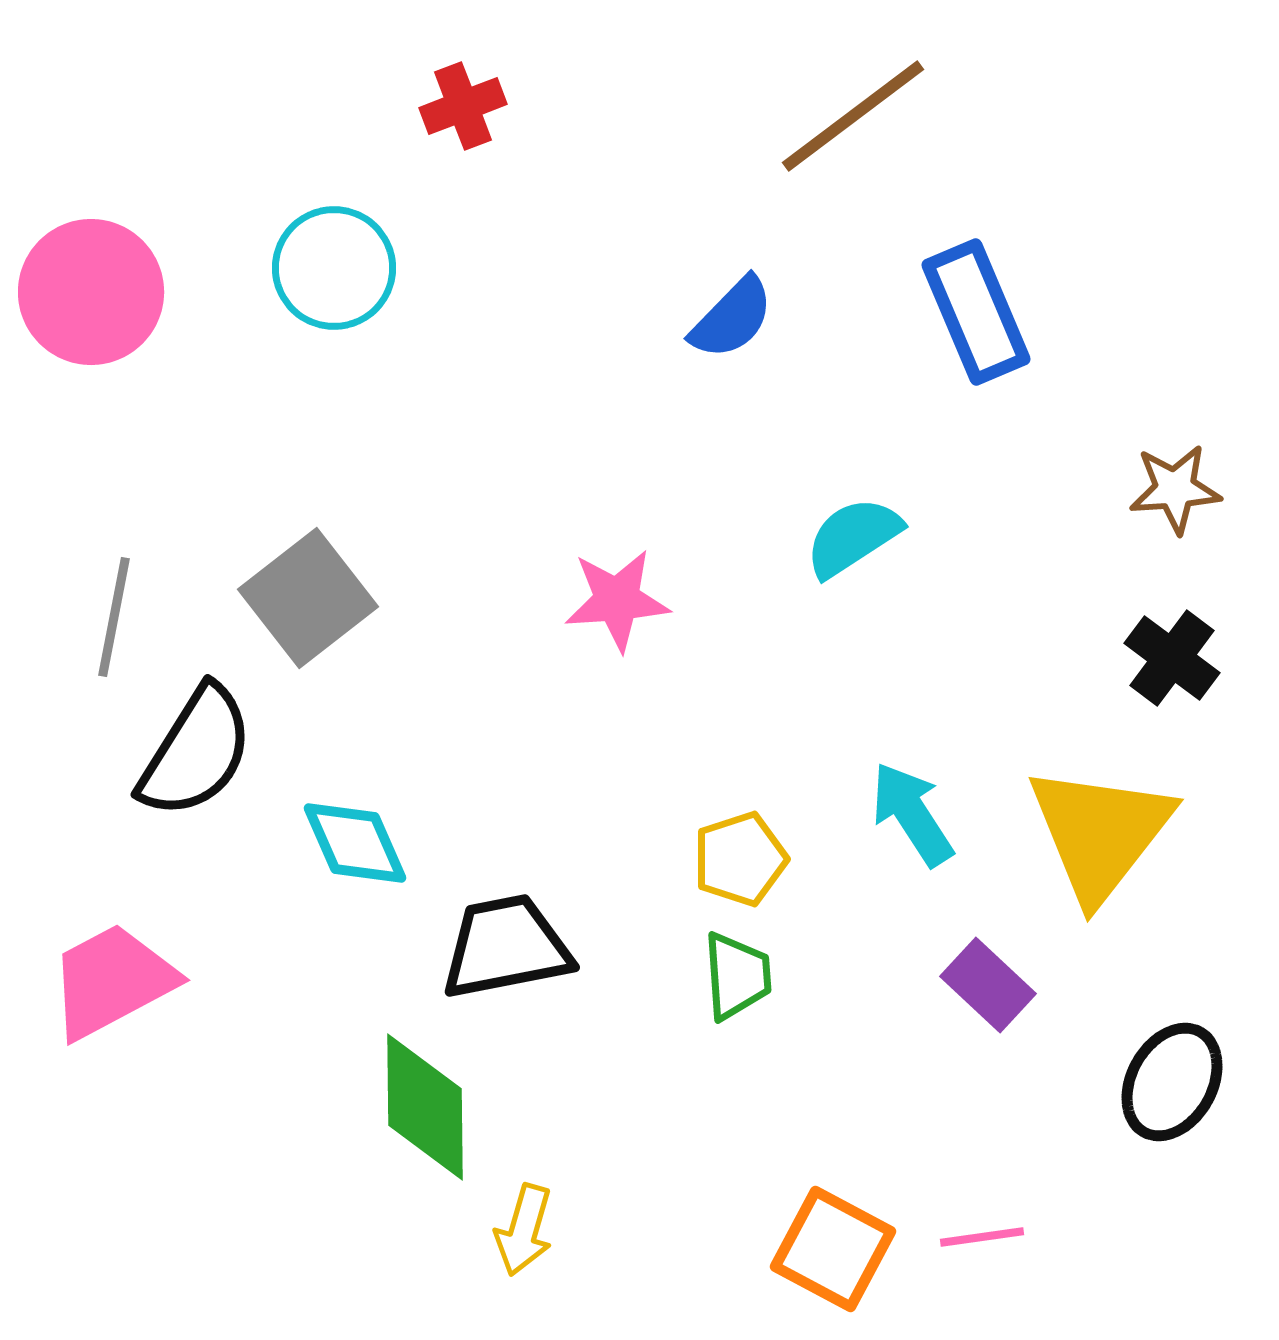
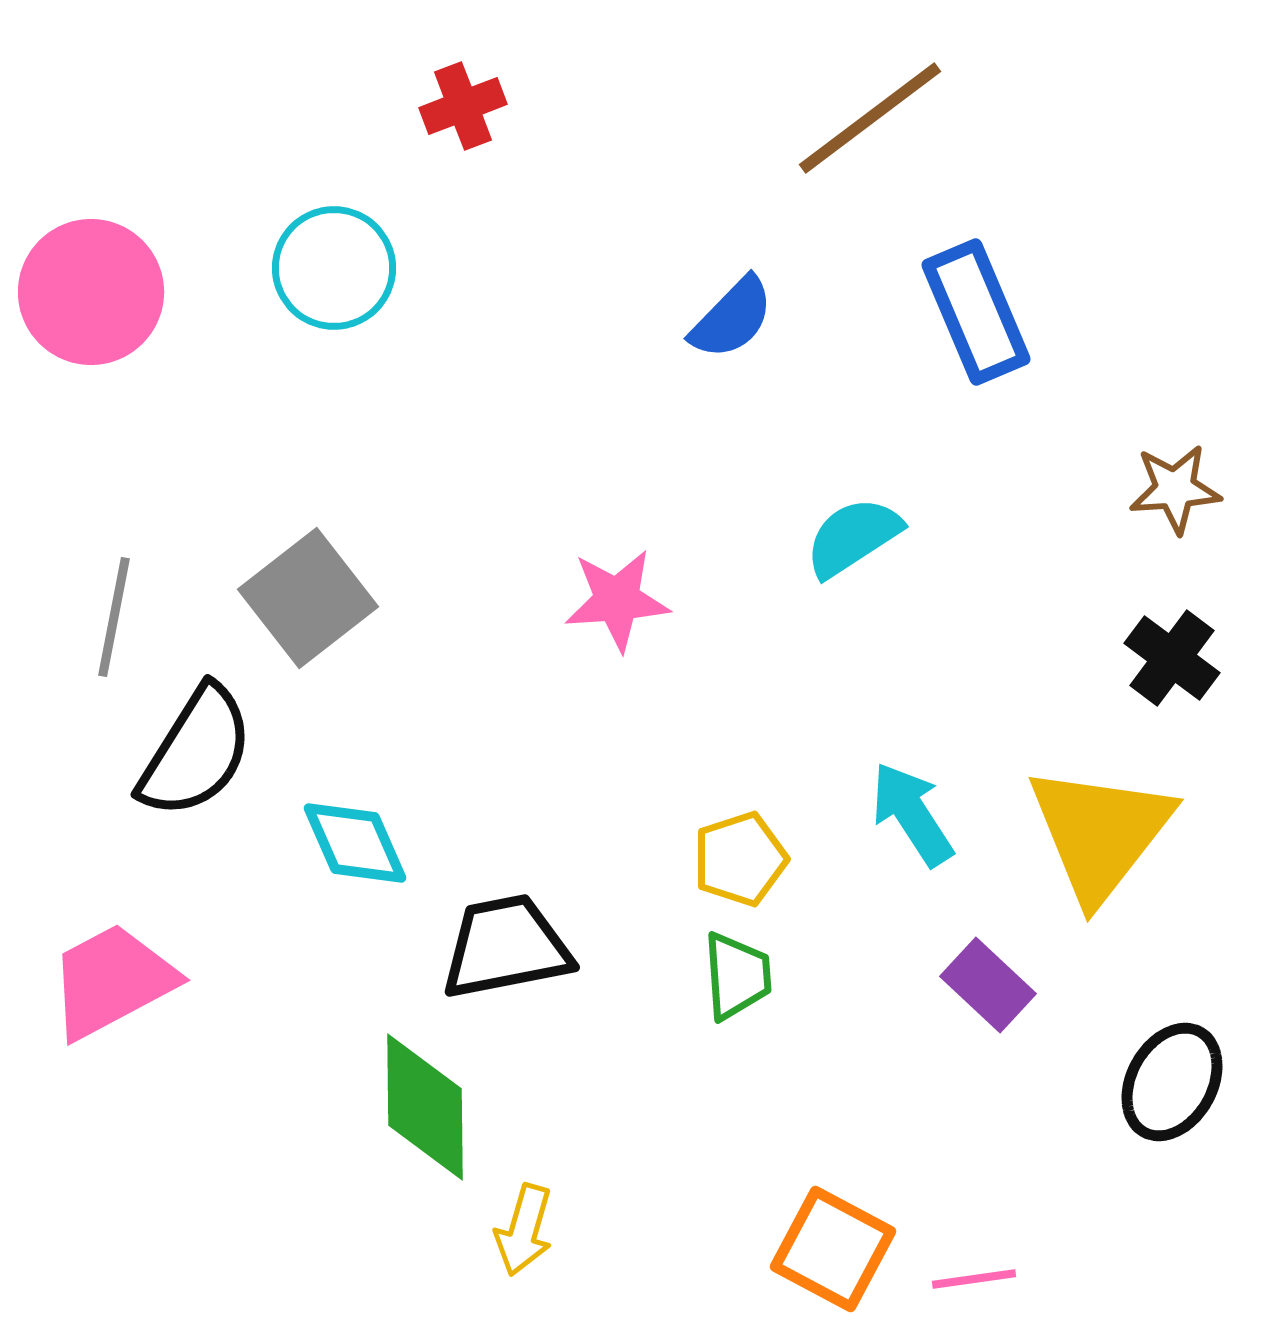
brown line: moved 17 px right, 2 px down
pink line: moved 8 px left, 42 px down
